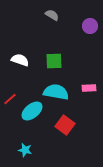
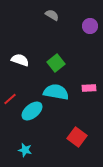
green square: moved 2 px right, 2 px down; rotated 36 degrees counterclockwise
red square: moved 12 px right, 12 px down
